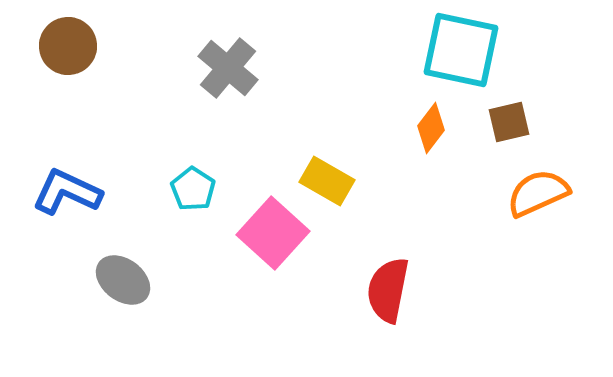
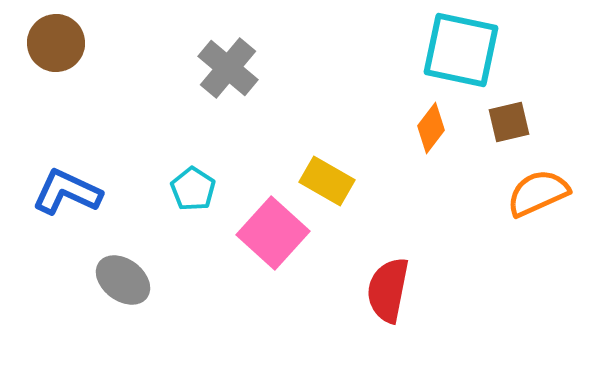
brown circle: moved 12 px left, 3 px up
